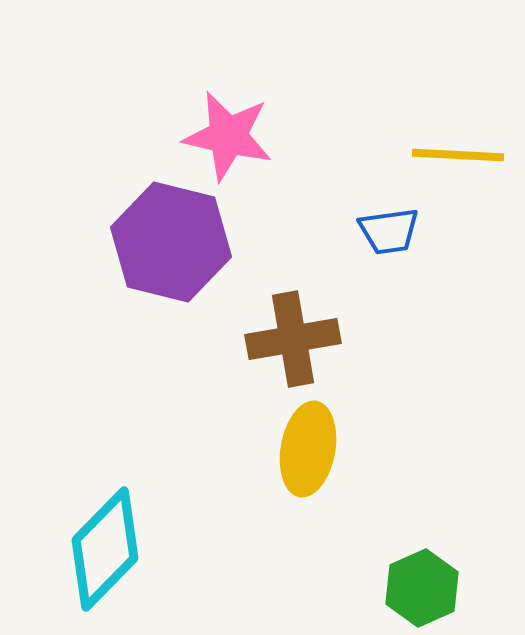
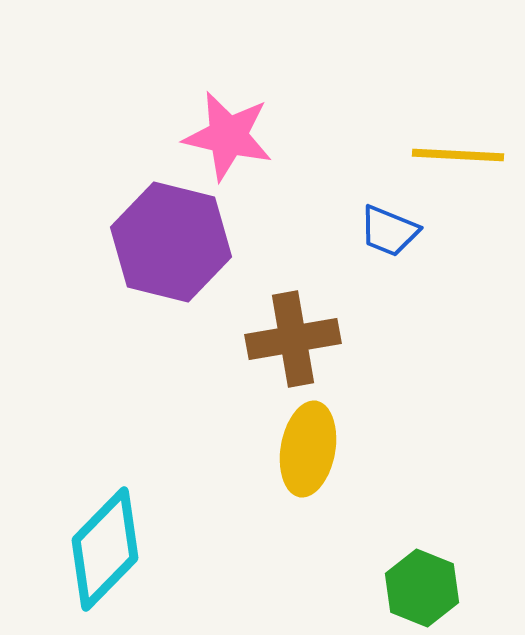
blue trapezoid: rotated 30 degrees clockwise
green hexagon: rotated 14 degrees counterclockwise
